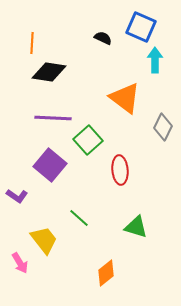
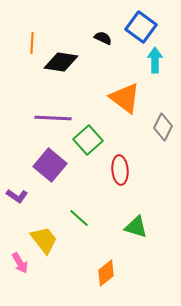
blue square: rotated 12 degrees clockwise
black diamond: moved 12 px right, 10 px up
